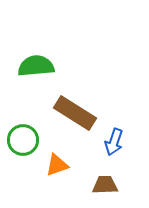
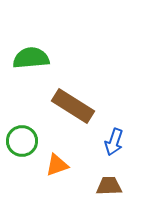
green semicircle: moved 5 px left, 8 px up
brown rectangle: moved 2 px left, 7 px up
green circle: moved 1 px left, 1 px down
brown trapezoid: moved 4 px right, 1 px down
